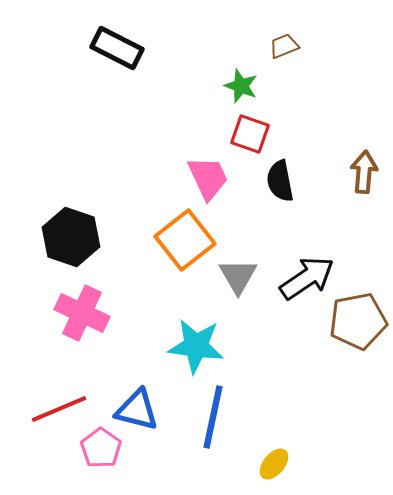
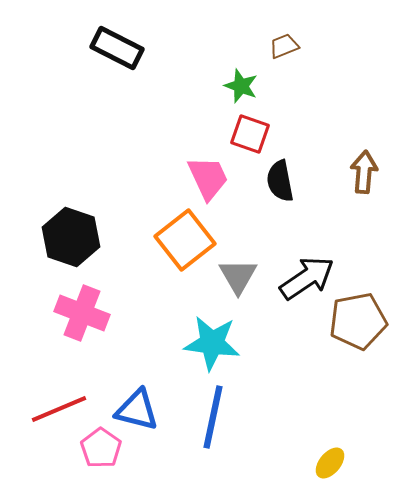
pink cross: rotated 4 degrees counterclockwise
cyan star: moved 16 px right, 3 px up
yellow ellipse: moved 56 px right, 1 px up
